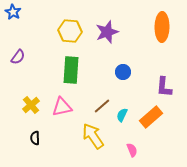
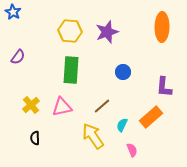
cyan semicircle: moved 10 px down
